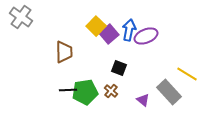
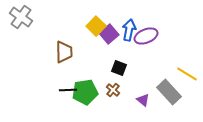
brown cross: moved 2 px right, 1 px up
